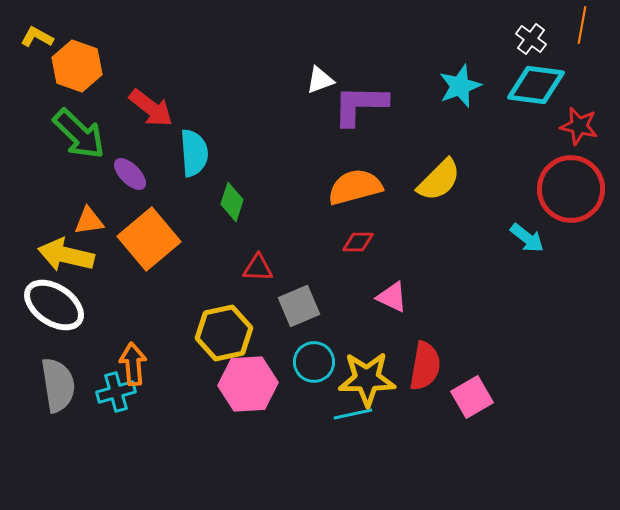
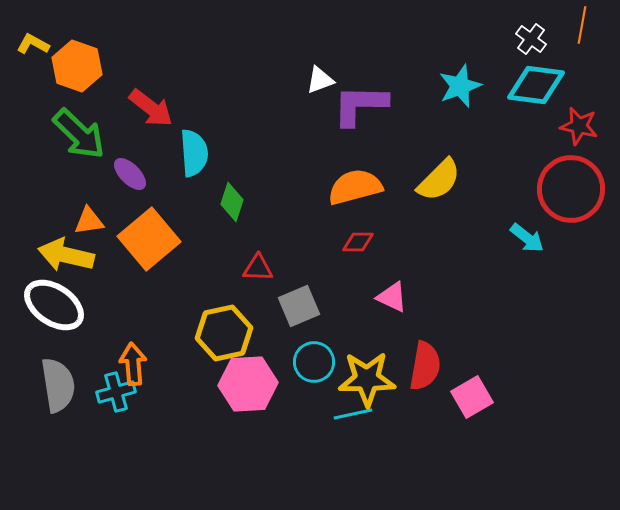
yellow L-shape: moved 4 px left, 7 px down
